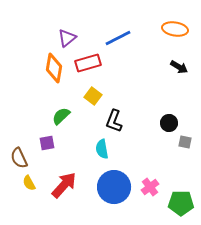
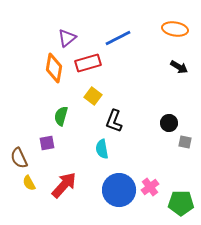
green semicircle: rotated 30 degrees counterclockwise
blue circle: moved 5 px right, 3 px down
